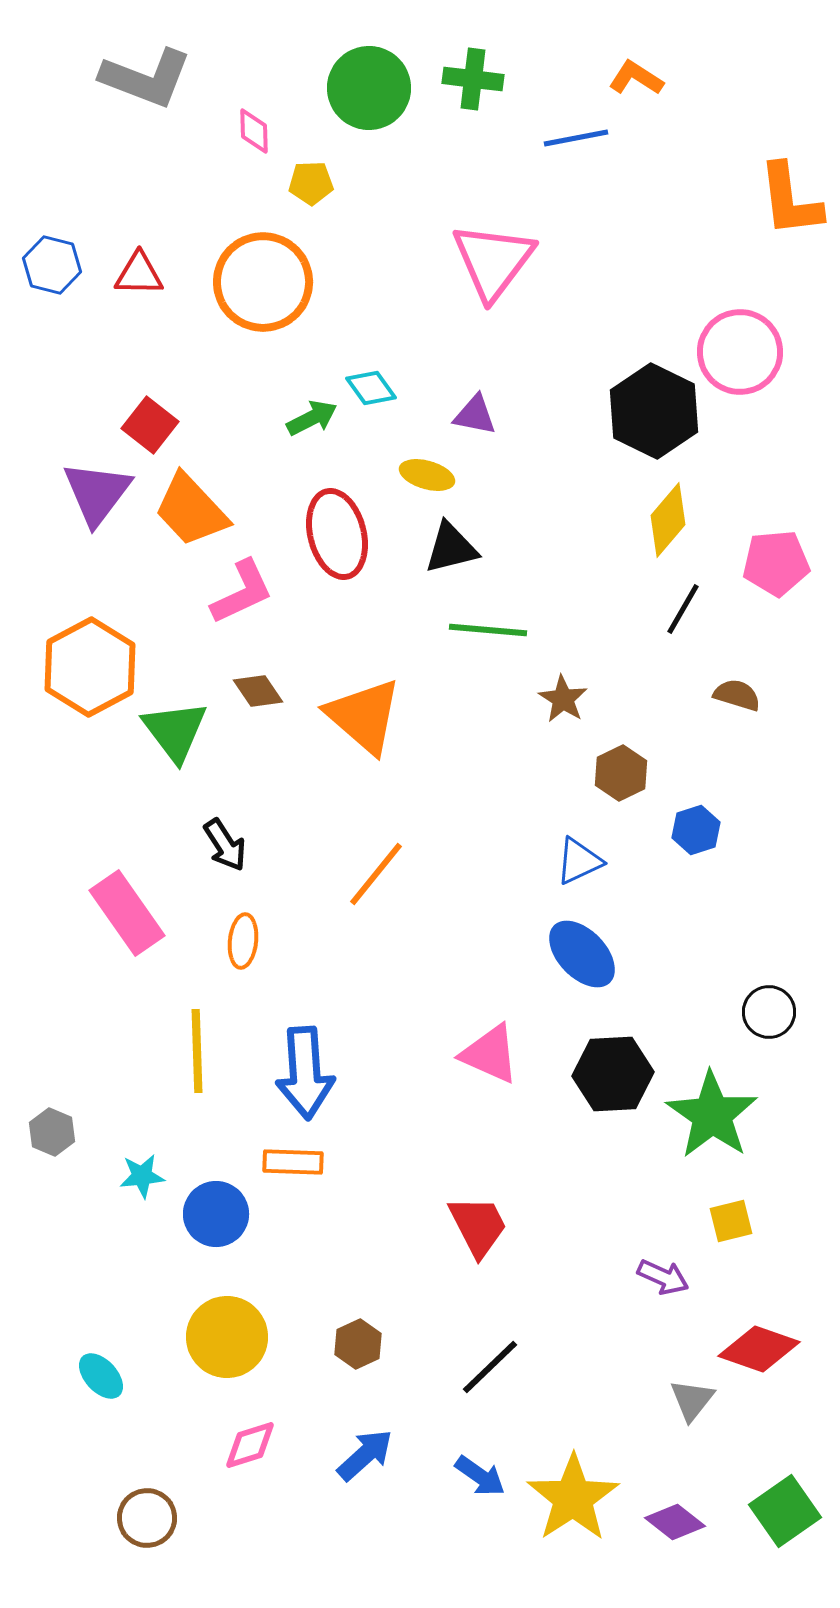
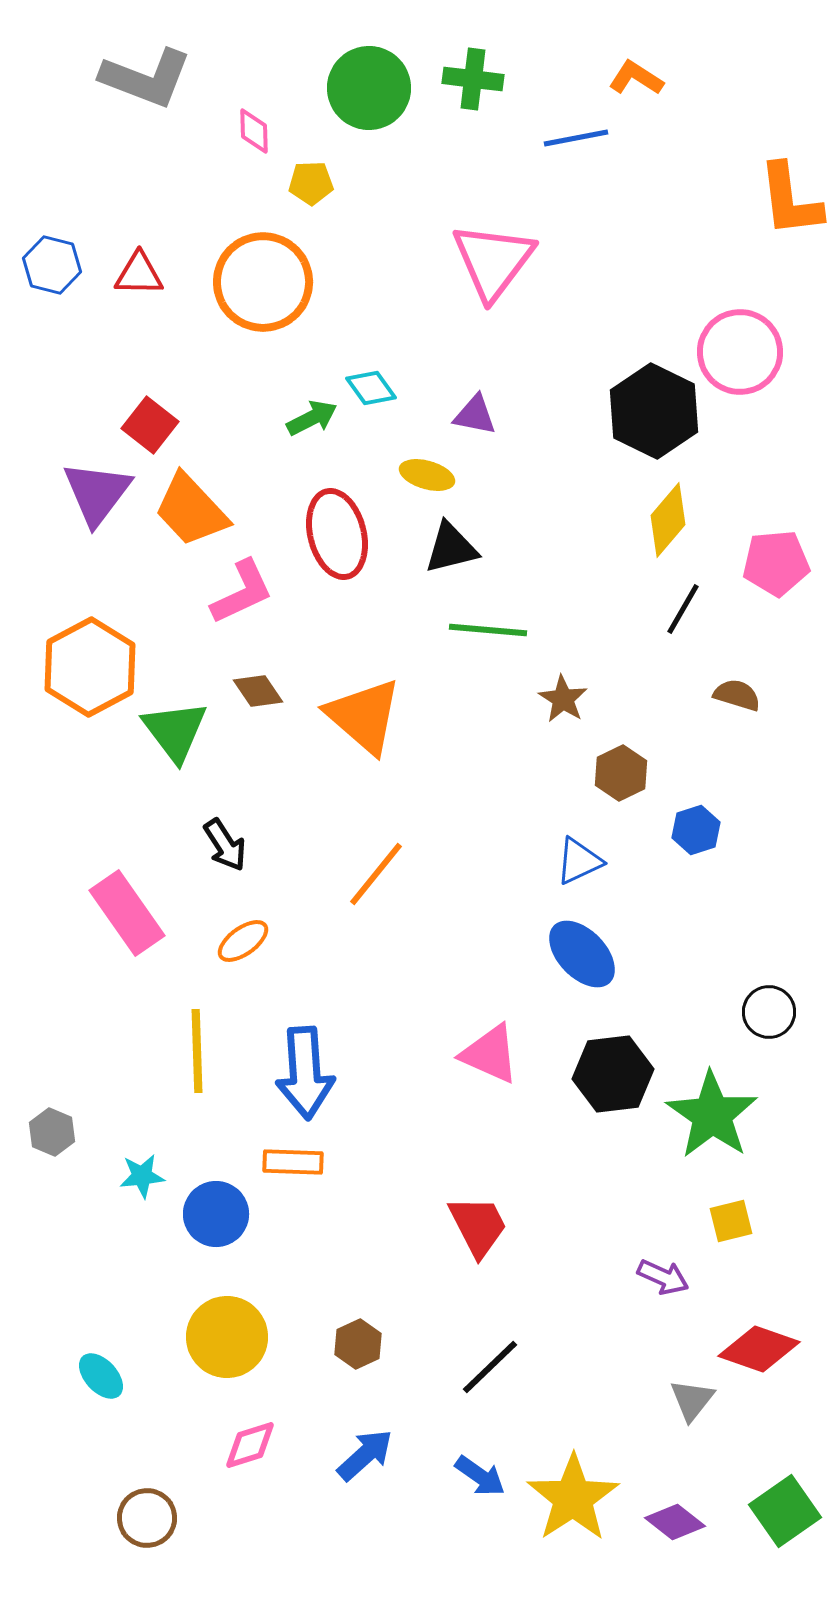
orange ellipse at (243, 941): rotated 48 degrees clockwise
black hexagon at (613, 1074): rotated 4 degrees counterclockwise
